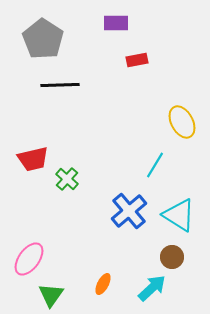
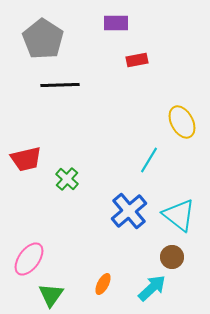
red trapezoid: moved 7 px left
cyan line: moved 6 px left, 5 px up
cyan triangle: rotated 6 degrees clockwise
